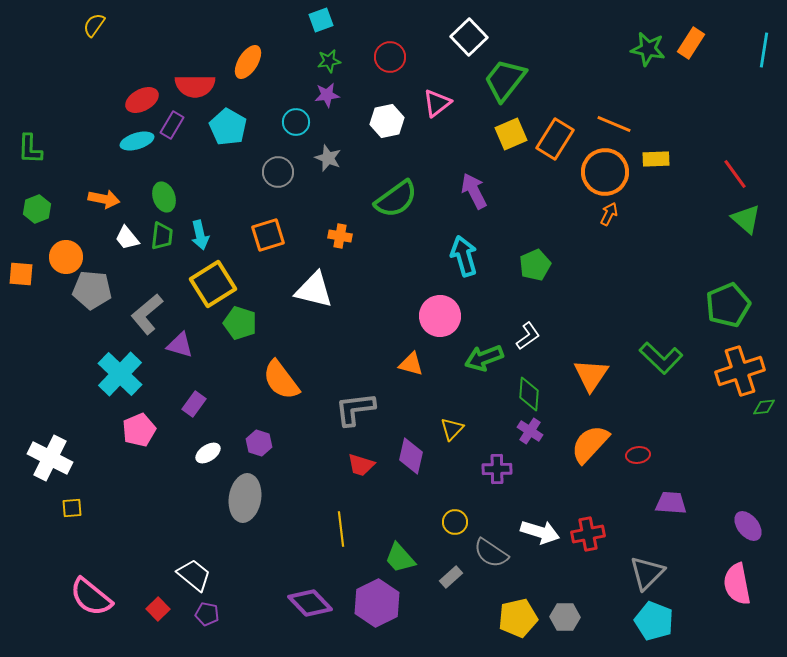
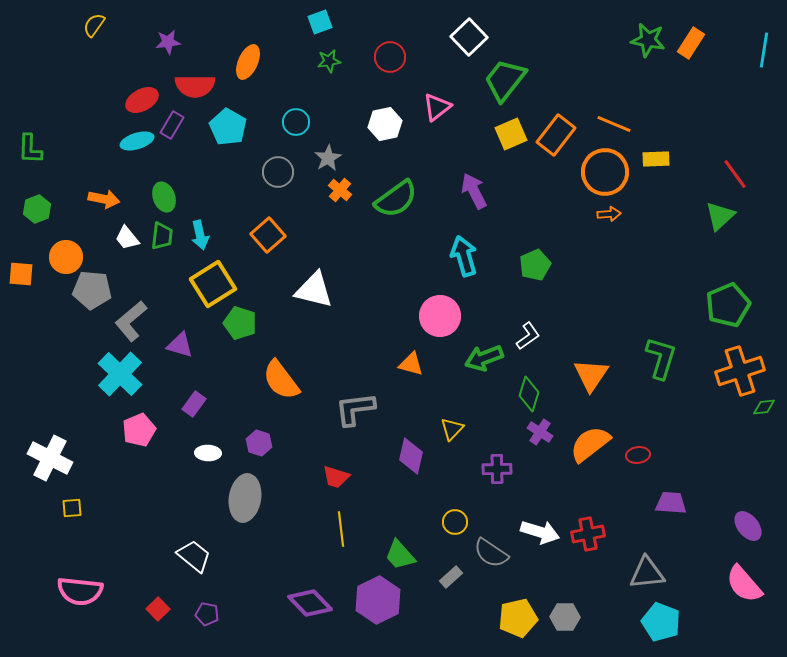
cyan square at (321, 20): moved 1 px left, 2 px down
green star at (648, 49): moved 9 px up
orange ellipse at (248, 62): rotated 8 degrees counterclockwise
purple star at (327, 95): moved 159 px left, 53 px up
pink triangle at (437, 103): moved 4 px down
white hexagon at (387, 121): moved 2 px left, 3 px down
orange rectangle at (555, 139): moved 1 px right, 4 px up; rotated 6 degrees clockwise
gray star at (328, 158): rotated 20 degrees clockwise
orange arrow at (609, 214): rotated 60 degrees clockwise
green triangle at (746, 219): moved 26 px left, 3 px up; rotated 36 degrees clockwise
orange square at (268, 235): rotated 24 degrees counterclockwise
orange cross at (340, 236): moved 46 px up; rotated 30 degrees clockwise
gray L-shape at (147, 314): moved 16 px left, 7 px down
green L-shape at (661, 358): rotated 117 degrees counterclockwise
green diamond at (529, 394): rotated 12 degrees clockwise
purple cross at (530, 431): moved 10 px right, 1 px down
orange semicircle at (590, 444): rotated 9 degrees clockwise
white ellipse at (208, 453): rotated 35 degrees clockwise
red trapezoid at (361, 465): moved 25 px left, 12 px down
green trapezoid at (400, 558): moved 3 px up
gray triangle at (647, 573): rotated 39 degrees clockwise
white trapezoid at (194, 575): moved 19 px up
pink semicircle at (737, 584): moved 7 px right; rotated 30 degrees counterclockwise
pink semicircle at (91, 597): moved 11 px left, 6 px up; rotated 33 degrees counterclockwise
purple hexagon at (377, 603): moved 1 px right, 3 px up
cyan pentagon at (654, 621): moved 7 px right, 1 px down
